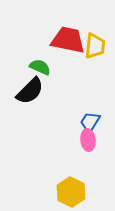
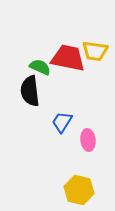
red trapezoid: moved 18 px down
yellow trapezoid: moved 5 px down; rotated 92 degrees clockwise
black semicircle: rotated 128 degrees clockwise
blue trapezoid: moved 28 px left
yellow hexagon: moved 8 px right, 2 px up; rotated 12 degrees counterclockwise
